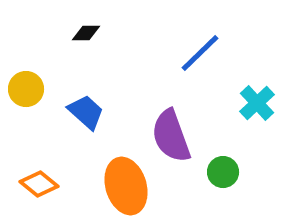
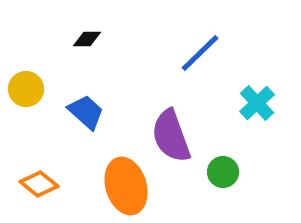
black diamond: moved 1 px right, 6 px down
